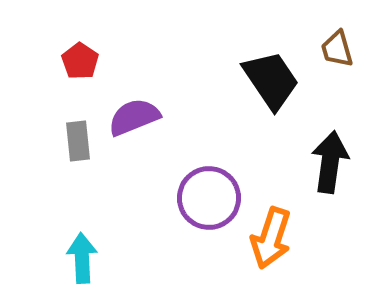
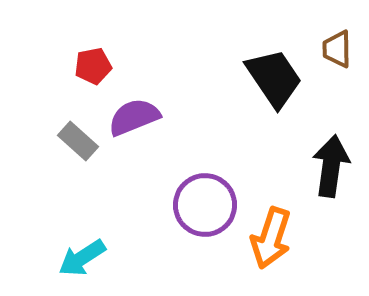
brown trapezoid: rotated 15 degrees clockwise
red pentagon: moved 13 px right, 5 px down; rotated 27 degrees clockwise
black trapezoid: moved 3 px right, 2 px up
gray rectangle: rotated 42 degrees counterclockwise
black arrow: moved 1 px right, 4 px down
purple circle: moved 4 px left, 7 px down
cyan arrow: rotated 120 degrees counterclockwise
